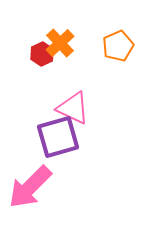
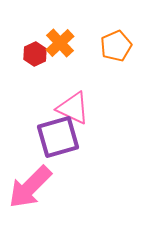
orange pentagon: moved 2 px left
red hexagon: moved 7 px left
